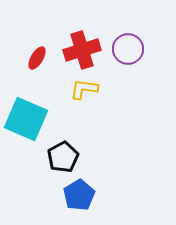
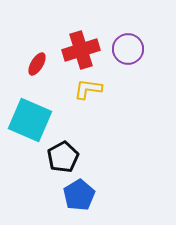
red cross: moved 1 px left
red ellipse: moved 6 px down
yellow L-shape: moved 4 px right
cyan square: moved 4 px right, 1 px down
